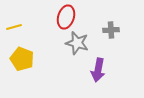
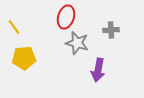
yellow line: rotated 70 degrees clockwise
yellow pentagon: moved 2 px right, 1 px up; rotated 25 degrees counterclockwise
